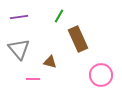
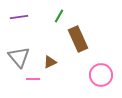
gray triangle: moved 8 px down
brown triangle: rotated 40 degrees counterclockwise
